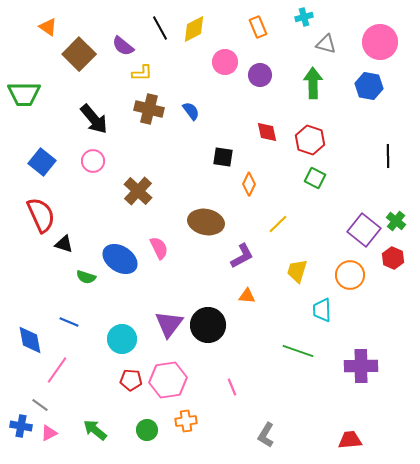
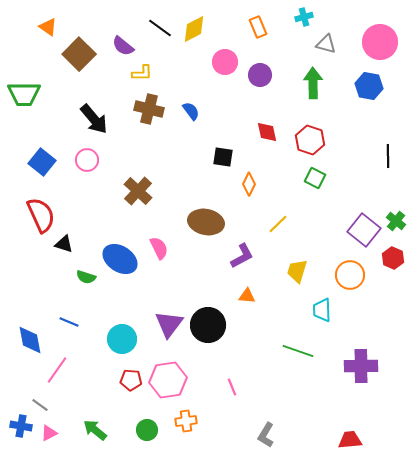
black line at (160, 28): rotated 25 degrees counterclockwise
pink circle at (93, 161): moved 6 px left, 1 px up
